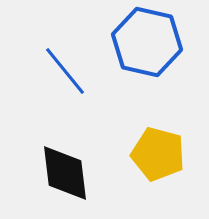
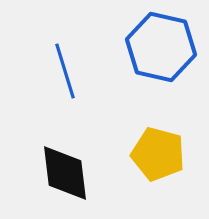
blue hexagon: moved 14 px right, 5 px down
blue line: rotated 22 degrees clockwise
